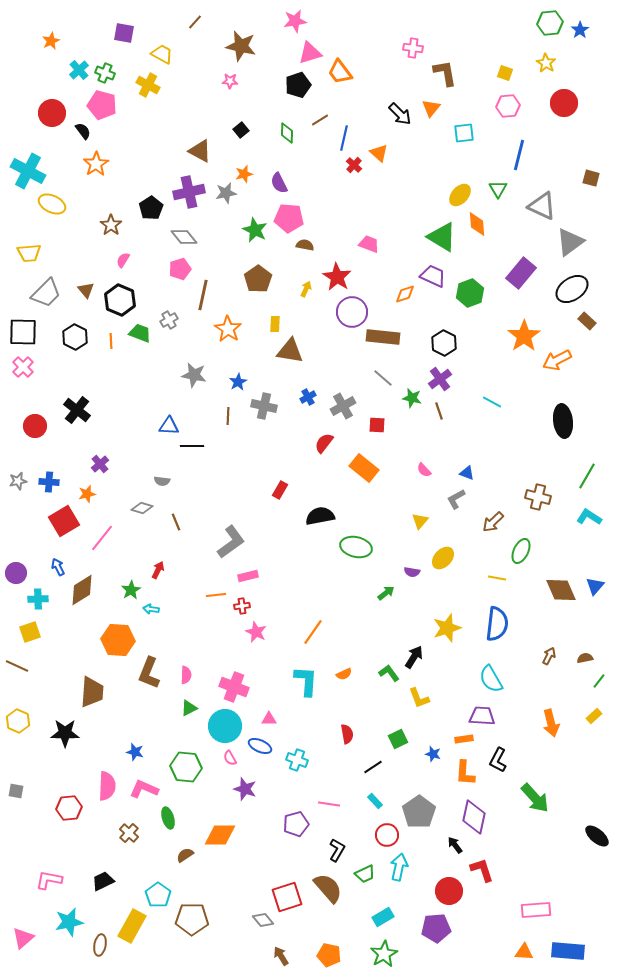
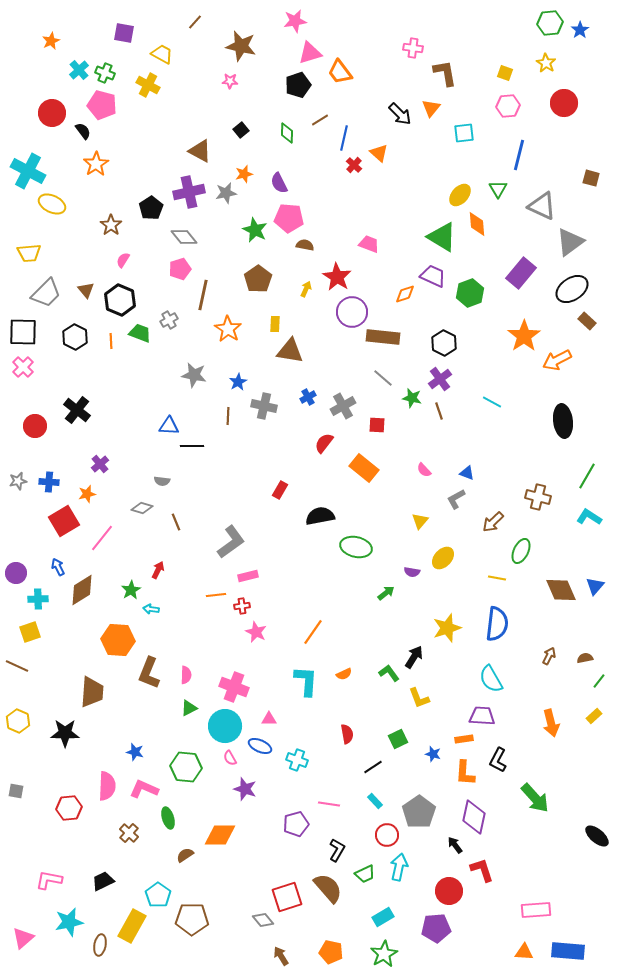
orange pentagon at (329, 955): moved 2 px right, 3 px up
